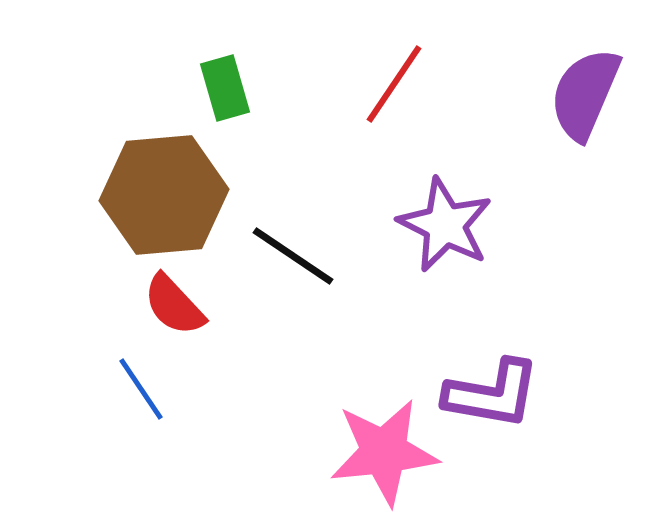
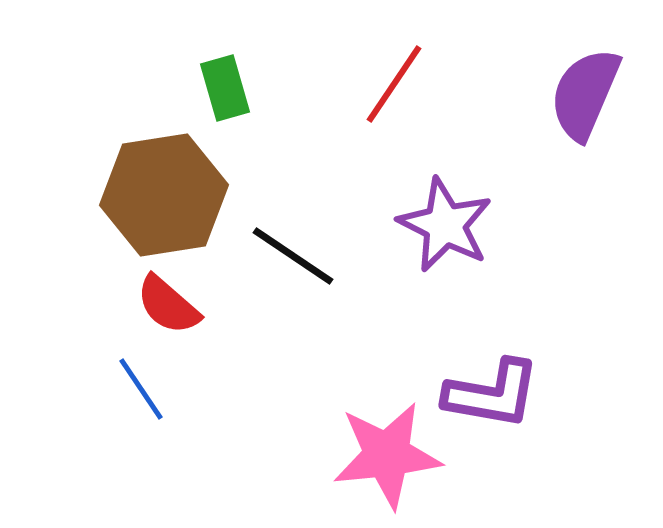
brown hexagon: rotated 4 degrees counterclockwise
red semicircle: moved 6 px left; rotated 6 degrees counterclockwise
pink star: moved 3 px right, 3 px down
